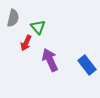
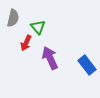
purple arrow: moved 2 px up
